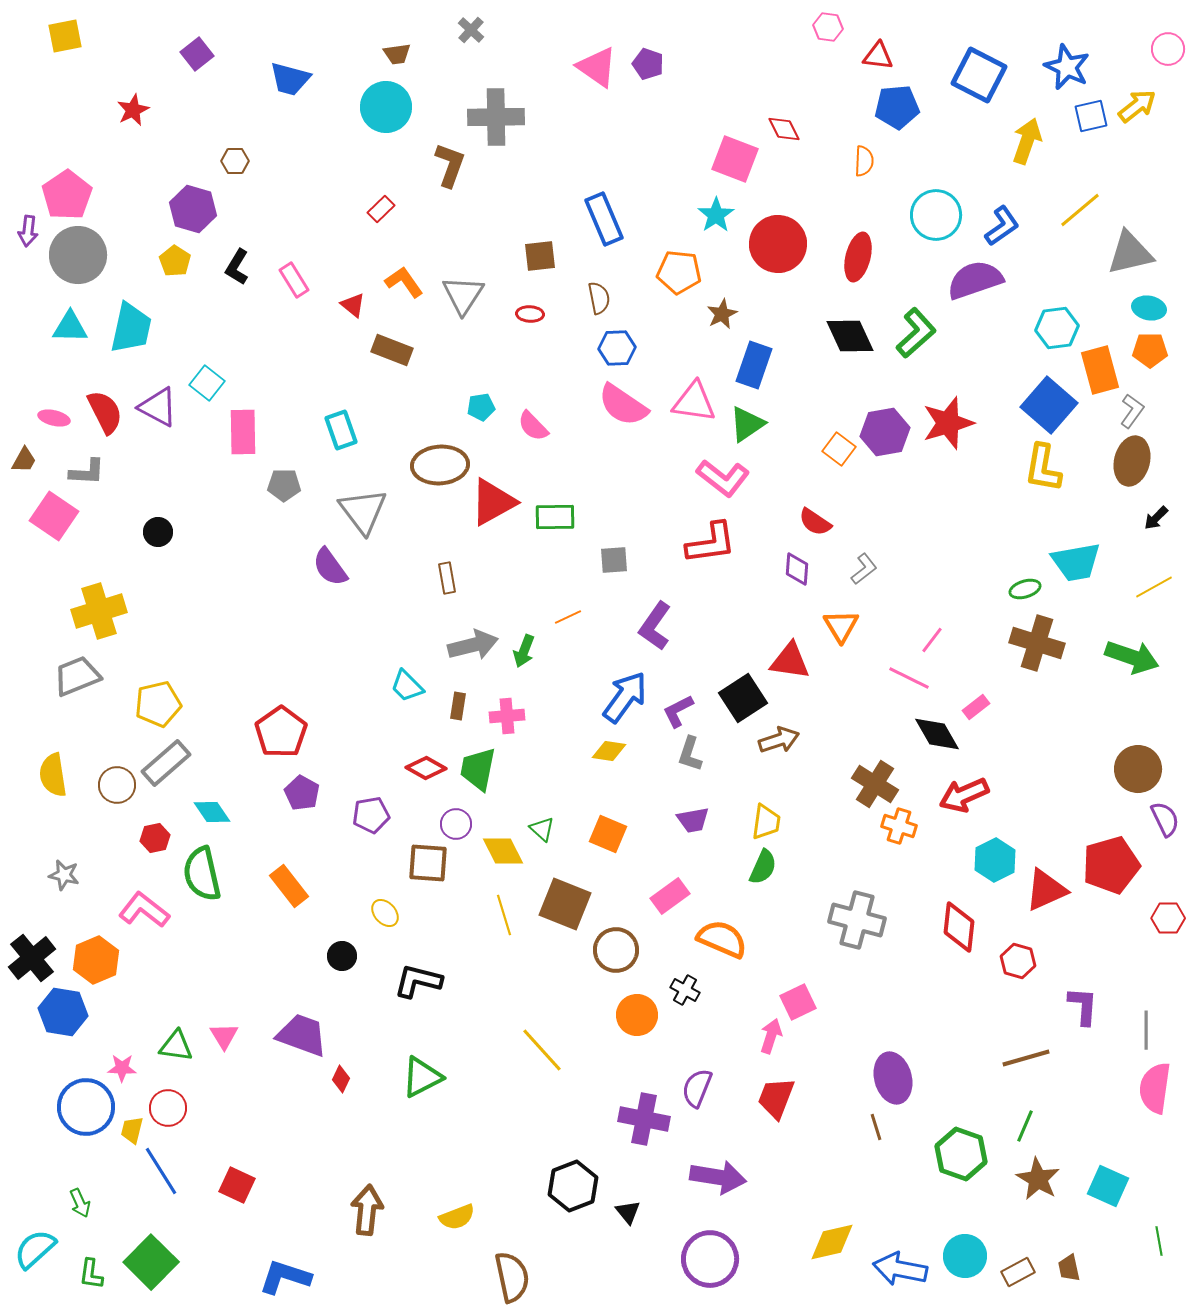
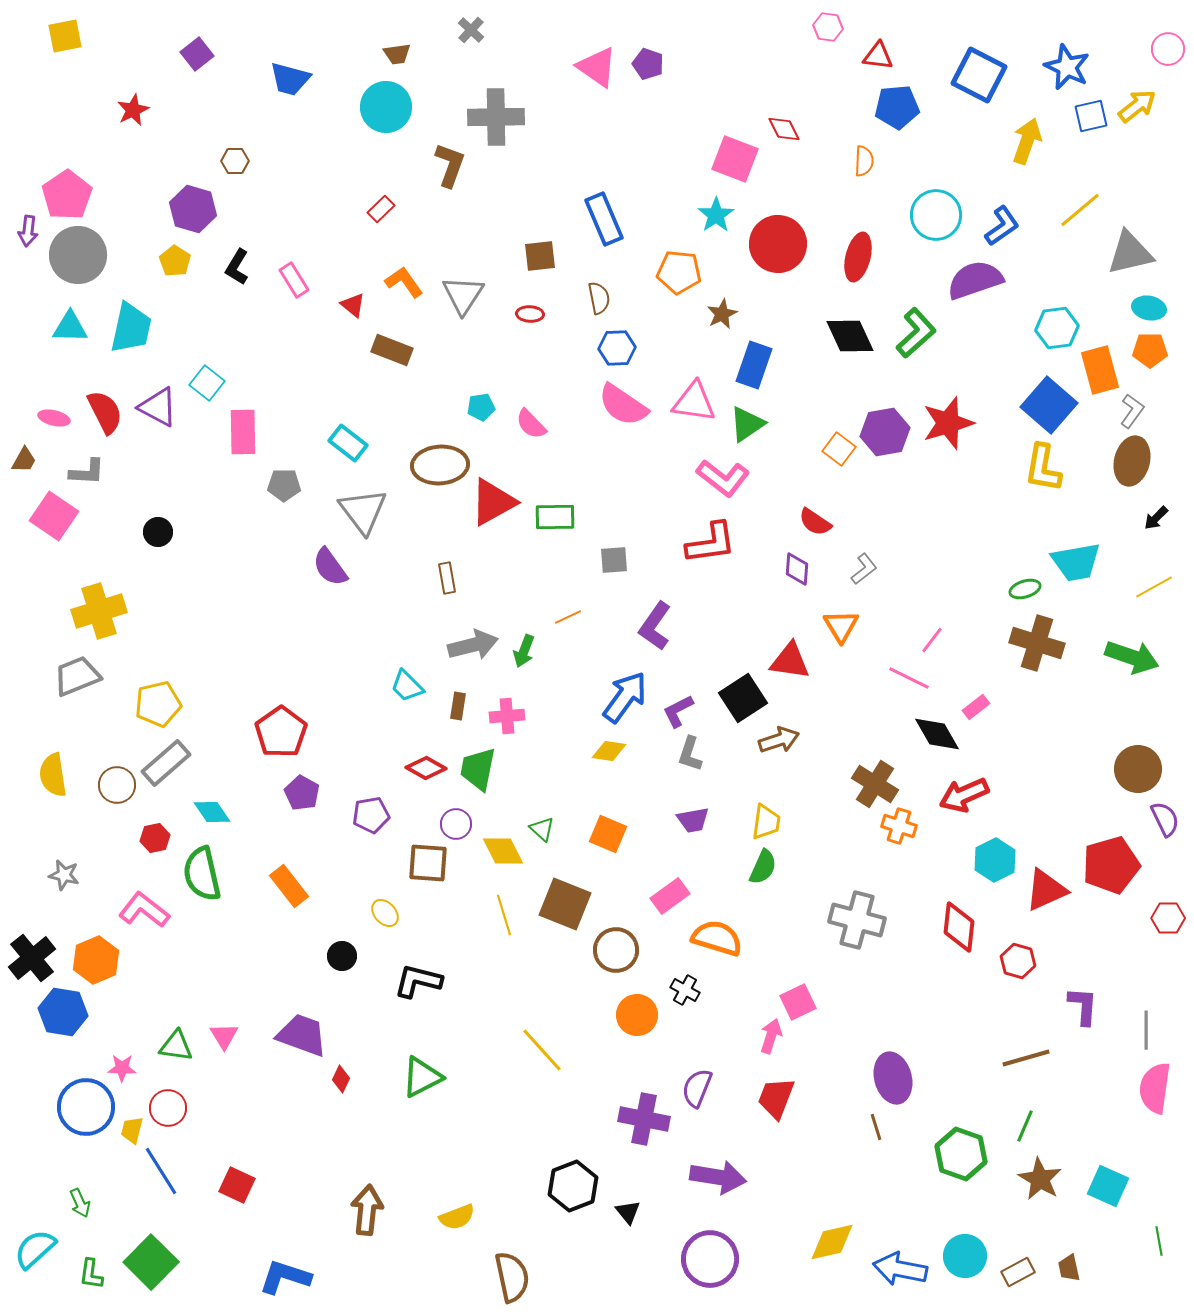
pink semicircle at (533, 426): moved 2 px left, 2 px up
cyan rectangle at (341, 430): moved 7 px right, 13 px down; rotated 33 degrees counterclockwise
orange semicircle at (722, 939): moved 5 px left, 1 px up; rotated 6 degrees counterclockwise
brown star at (1038, 1179): moved 2 px right
